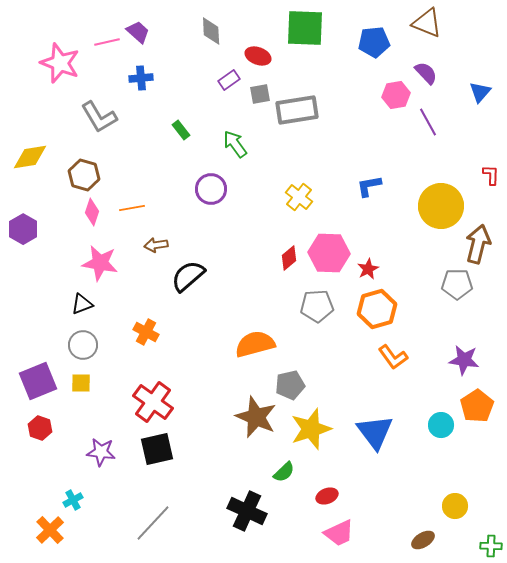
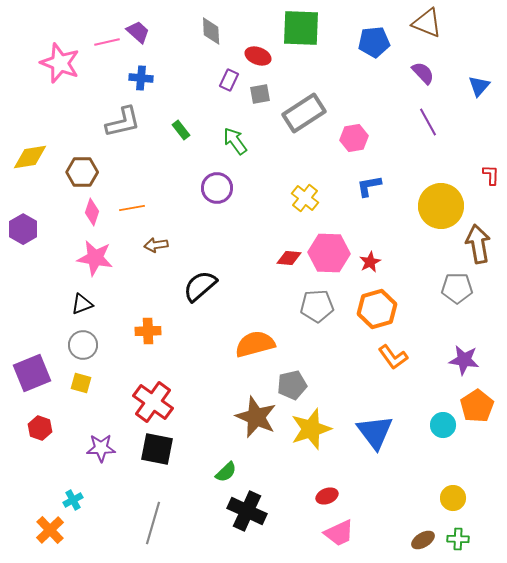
green square at (305, 28): moved 4 px left
purple semicircle at (426, 73): moved 3 px left
blue cross at (141, 78): rotated 10 degrees clockwise
purple rectangle at (229, 80): rotated 30 degrees counterclockwise
blue triangle at (480, 92): moved 1 px left, 6 px up
pink hexagon at (396, 95): moved 42 px left, 43 px down
gray rectangle at (297, 110): moved 7 px right, 3 px down; rotated 24 degrees counterclockwise
gray L-shape at (99, 117): moved 24 px right, 5 px down; rotated 72 degrees counterclockwise
green arrow at (235, 144): moved 3 px up
brown hexagon at (84, 175): moved 2 px left, 3 px up; rotated 16 degrees counterclockwise
purple circle at (211, 189): moved 6 px right, 1 px up
yellow cross at (299, 197): moved 6 px right, 1 px down
brown arrow at (478, 244): rotated 24 degrees counterclockwise
red diamond at (289, 258): rotated 45 degrees clockwise
pink star at (100, 263): moved 5 px left, 5 px up
red star at (368, 269): moved 2 px right, 7 px up
black semicircle at (188, 276): moved 12 px right, 10 px down
gray pentagon at (457, 284): moved 4 px down
orange cross at (146, 332): moved 2 px right, 1 px up; rotated 30 degrees counterclockwise
purple square at (38, 381): moved 6 px left, 8 px up
yellow square at (81, 383): rotated 15 degrees clockwise
gray pentagon at (290, 385): moved 2 px right
cyan circle at (441, 425): moved 2 px right
black square at (157, 449): rotated 24 degrees clockwise
purple star at (101, 452): moved 4 px up; rotated 8 degrees counterclockwise
green semicircle at (284, 472): moved 58 px left
yellow circle at (455, 506): moved 2 px left, 8 px up
gray line at (153, 523): rotated 27 degrees counterclockwise
green cross at (491, 546): moved 33 px left, 7 px up
